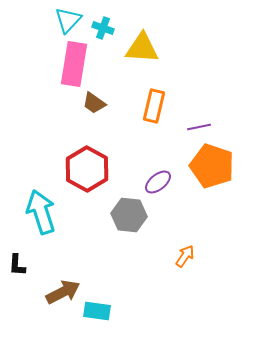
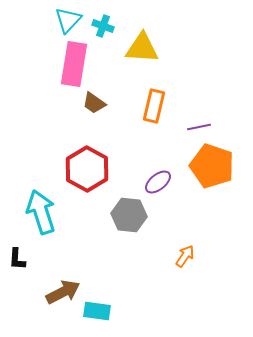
cyan cross: moved 2 px up
black L-shape: moved 6 px up
